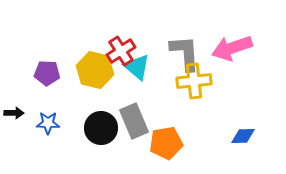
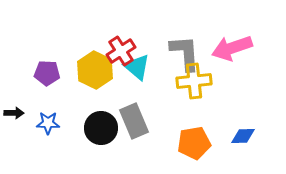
yellow hexagon: rotated 12 degrees clockwise
orange pentagon: moved 28 px right
